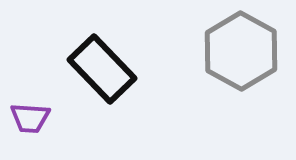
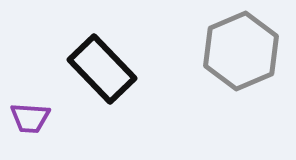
gray hexagon: rotated 8 degrees clockwise
